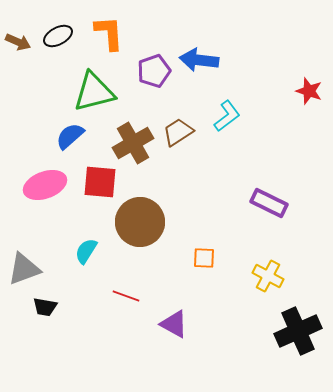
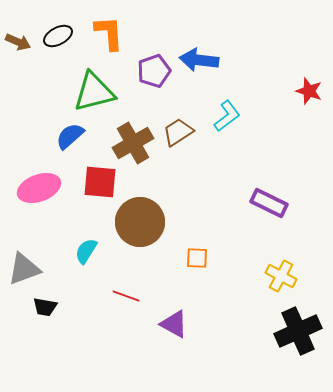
pink ellipse: moved 6 px left, 3 px down
orange square: moved 7 px left
yellow cross: moved 13 px right
